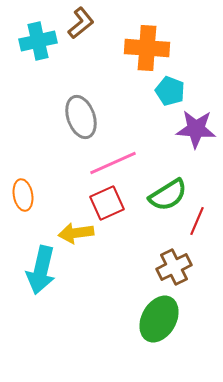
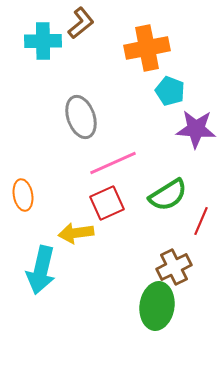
cyan cross: moved 5 px right; rotated 12 degrees clockwise
orange cross: rotated 15 degrees counterclockwise
red line: moved 4 px right
green ellipse: moved 2 px left, 13 px up; rotated 21 degrees counterclockwise
